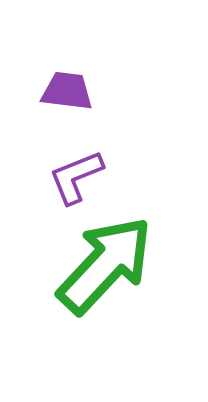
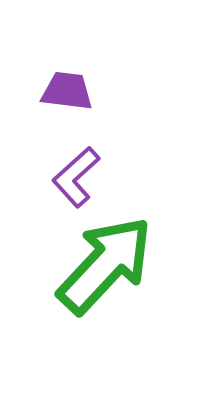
purple L-shape: rotated 20 degrees counterclockwise
